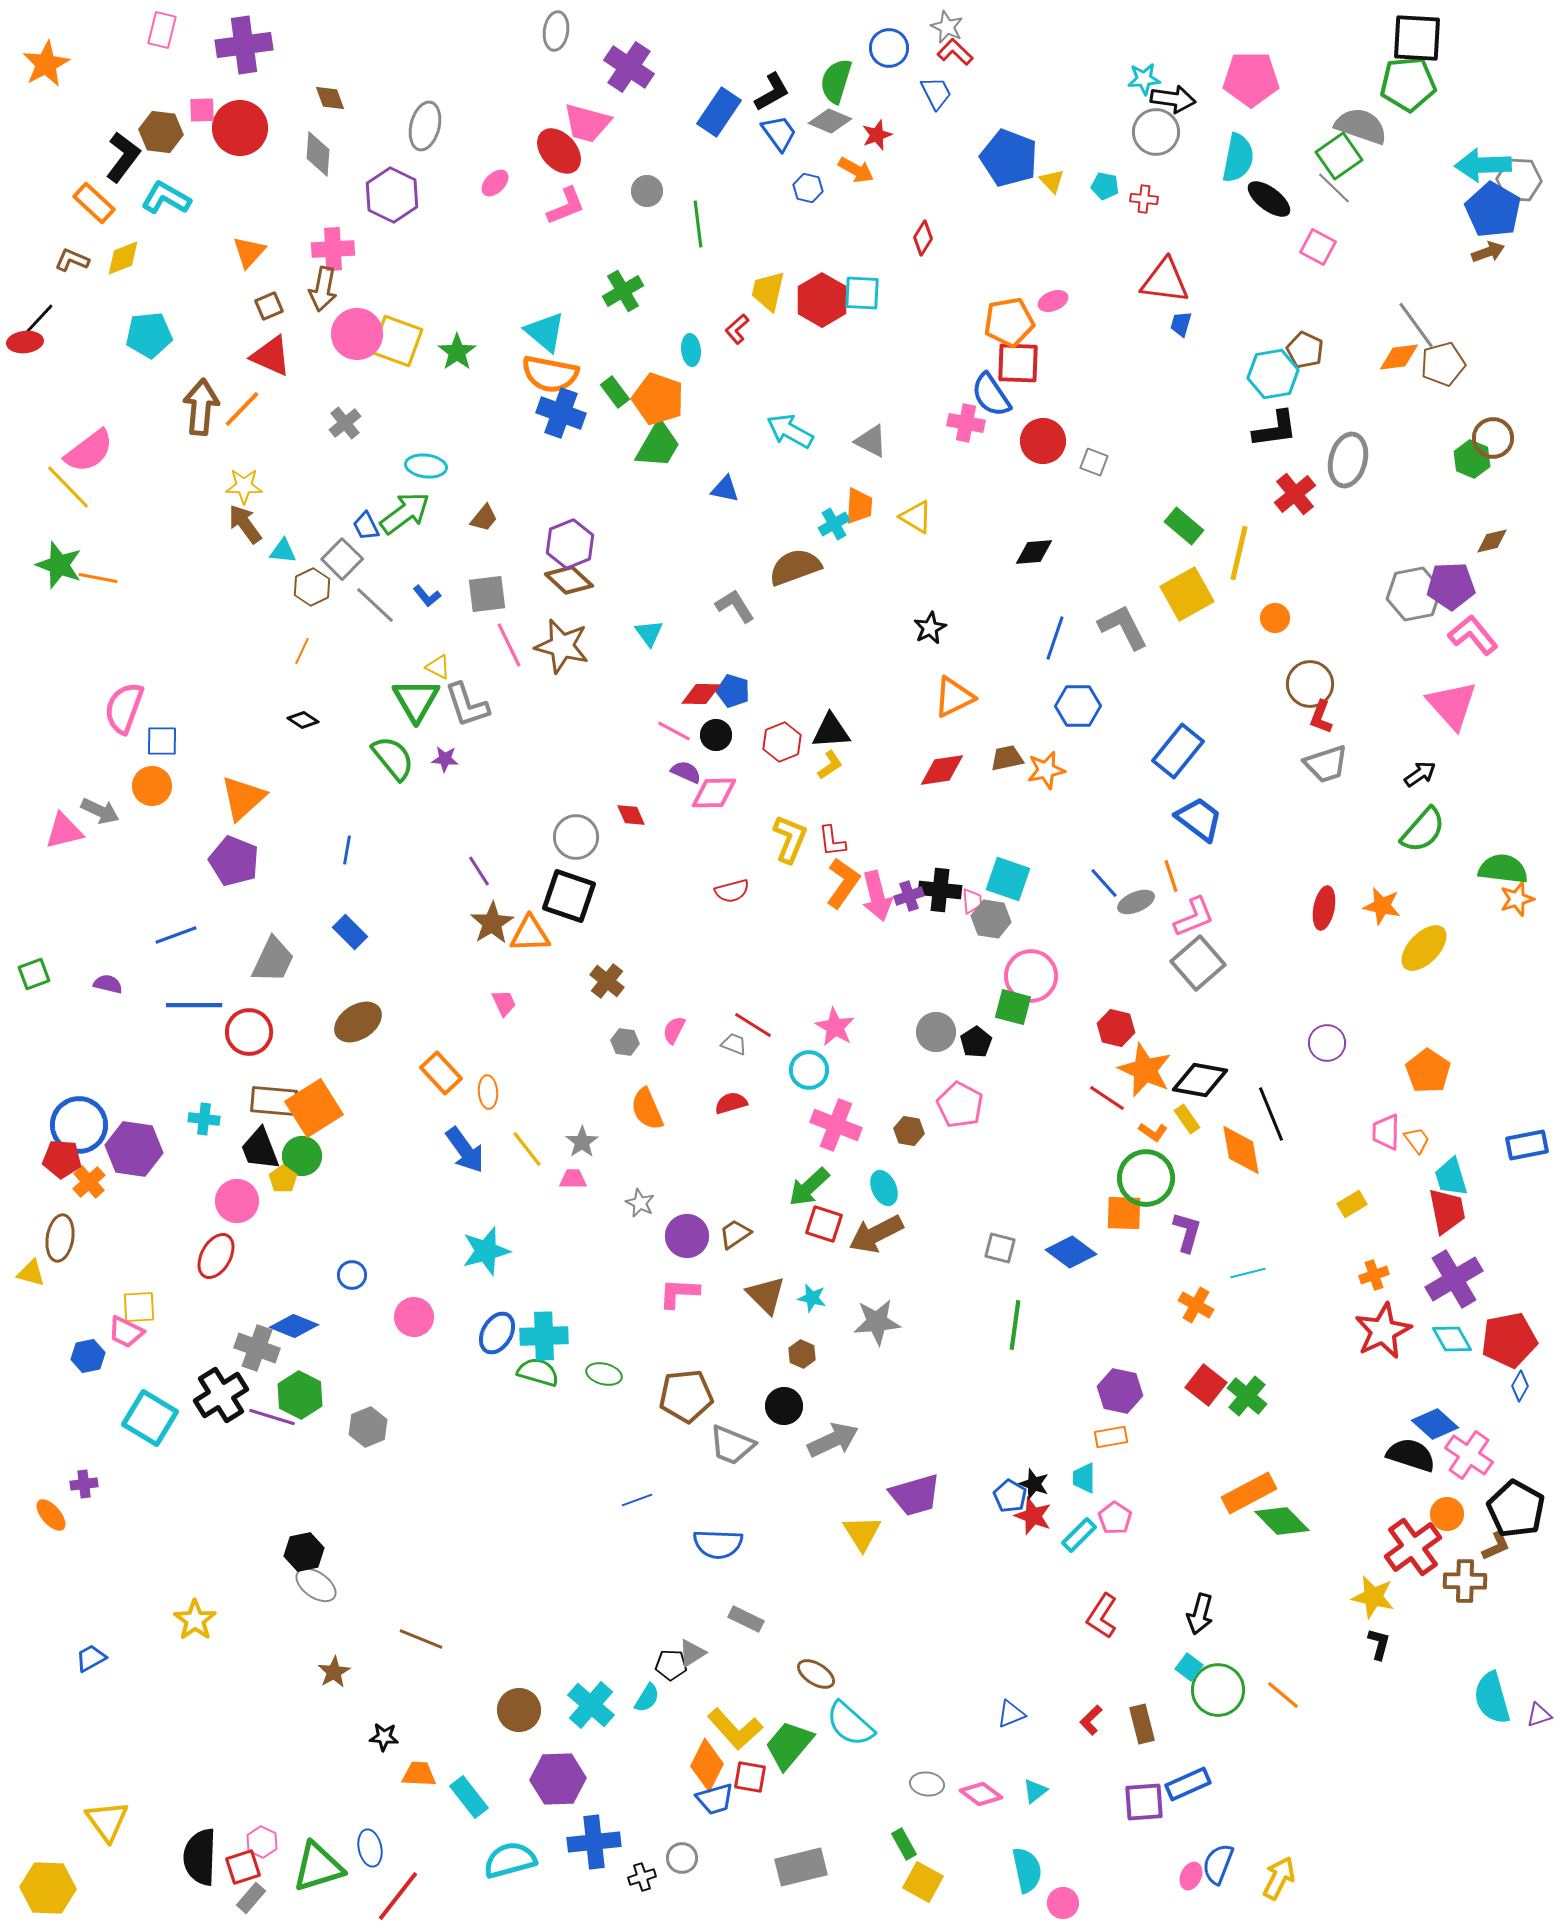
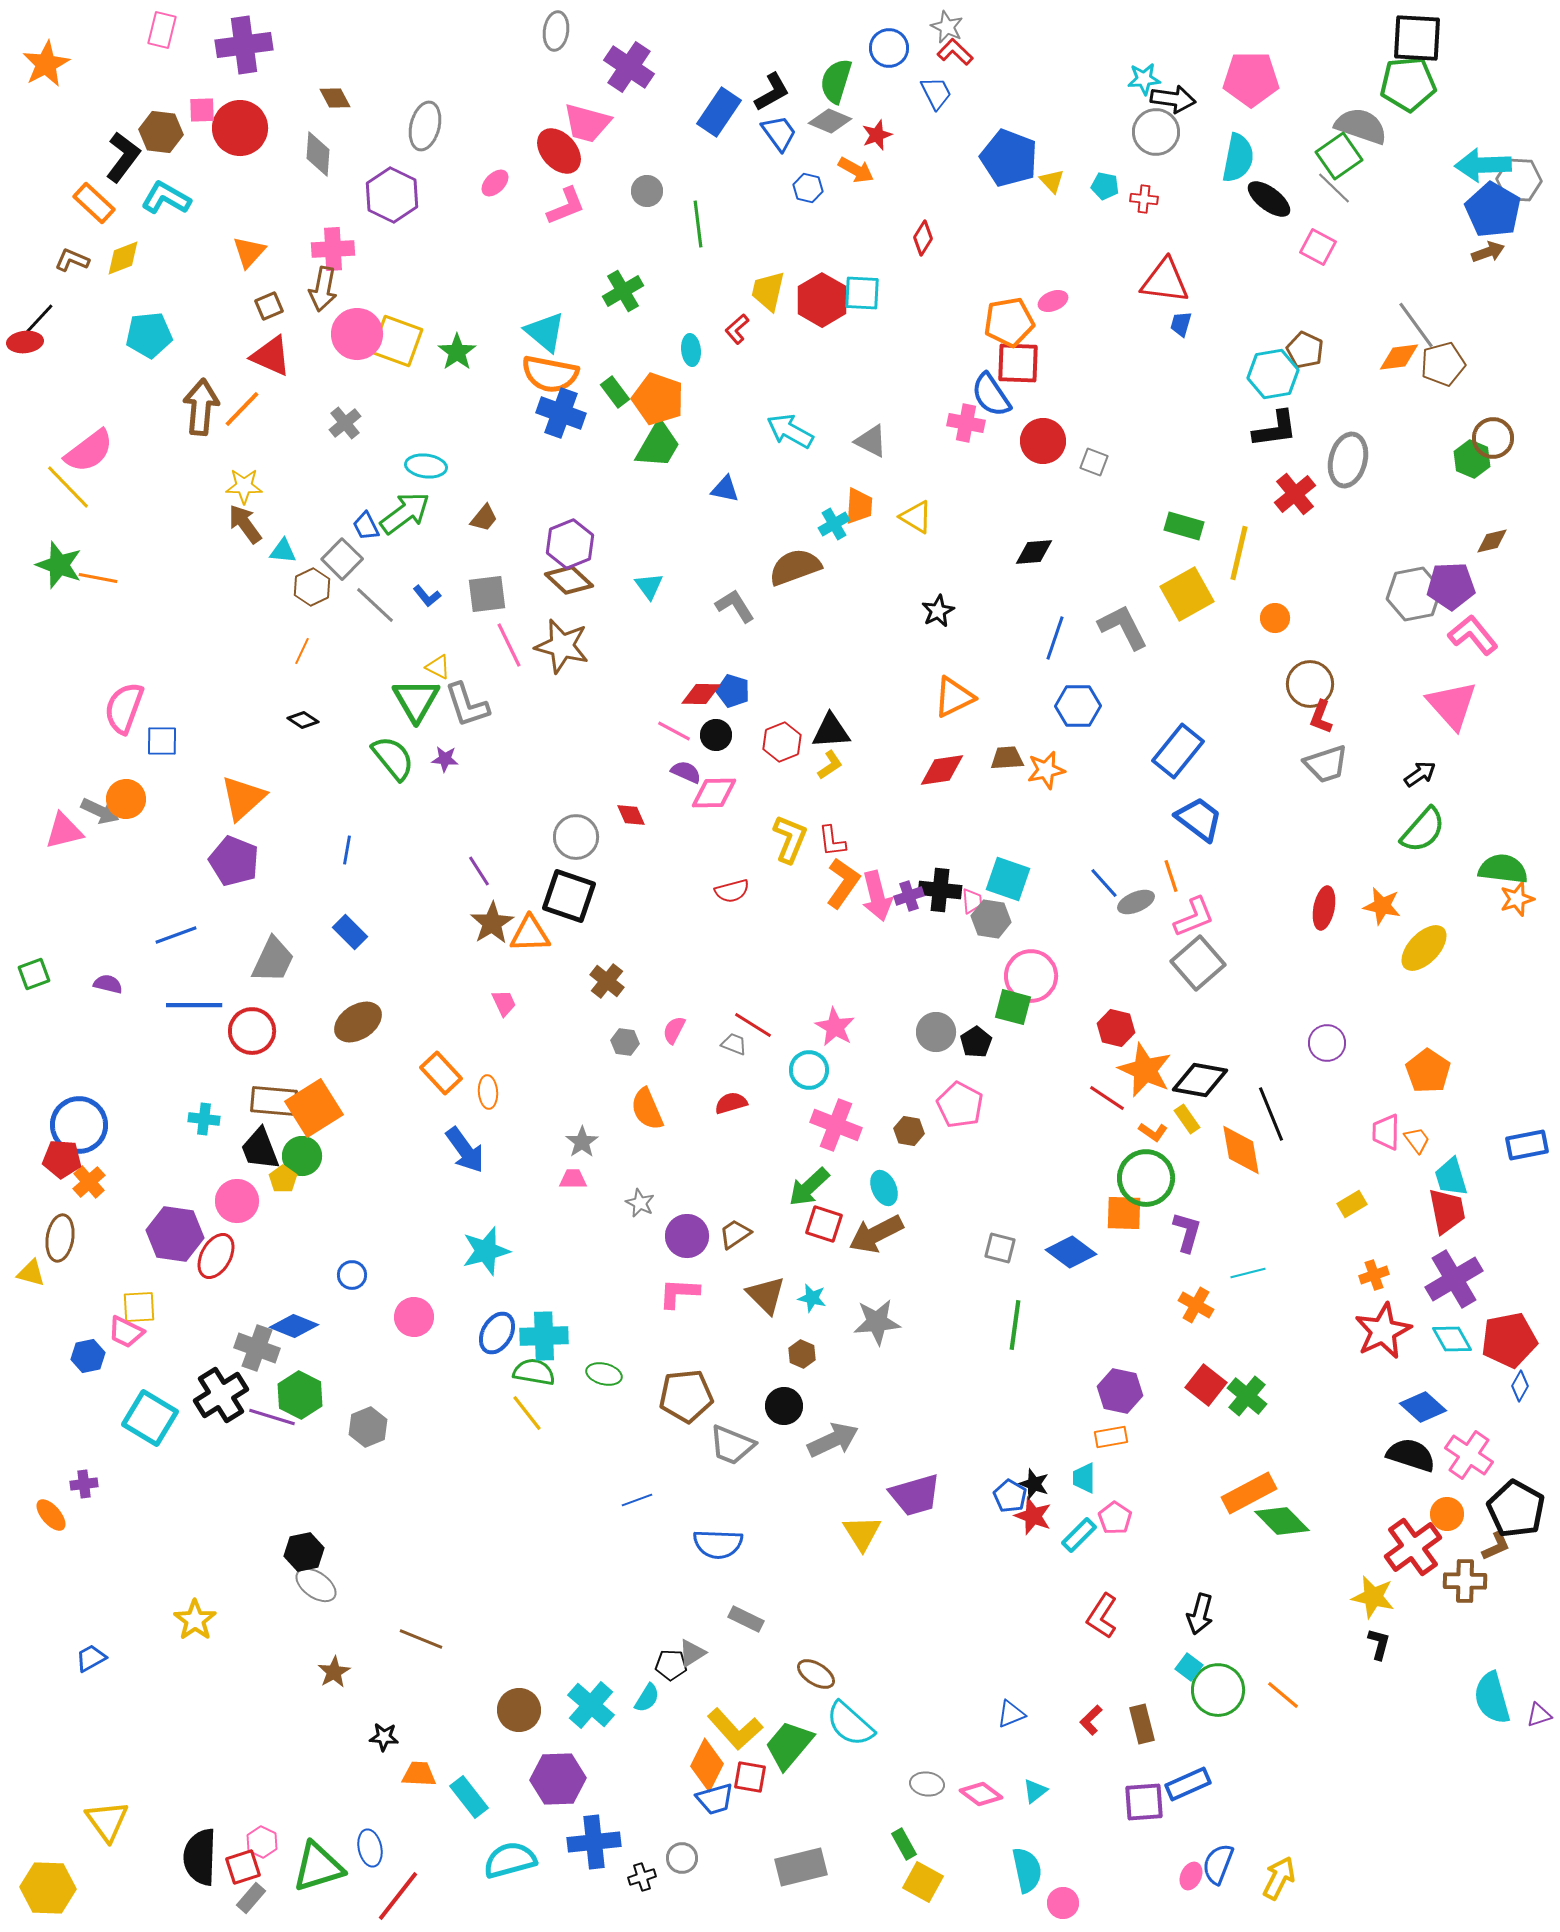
brown diamond at (330, 98): moved 5 px right; rotated 8 degrees counterclockwise
green rectangle at (1184, 526): rotated 24 degrees counterclockwise
black star at (930, 628): moved 8 px right, 17 px up
cyan triangle at (649, 633): moved 47 px up
brown trapezoid at (1007, 758): rotated 8 degrees clockwise
orange circle at (152, 786): moved 26 px left, 13 px down
red circle at (249, 1032): moved 3 px right, 1 px up
purple hexagon at (134, 1149): moved 41 px right, 85 px down
yellow line at (527, 1149): moved 264 px down
green semicircle at (538, 1372): moved 4 px left; rotated 6 degrees counterclockwise
blue diamond at (1435, 1424): moved 12 px left, 17 px up
